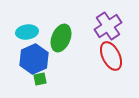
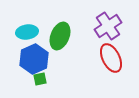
green ellipse: moved 1 px left, 2 px up
red ellipse: moved 2 px down
